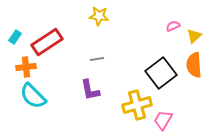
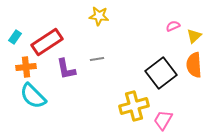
purple L-shape: moved 24 px left, 21 px up
yellow cross: moved 3 px left, 1 px down
